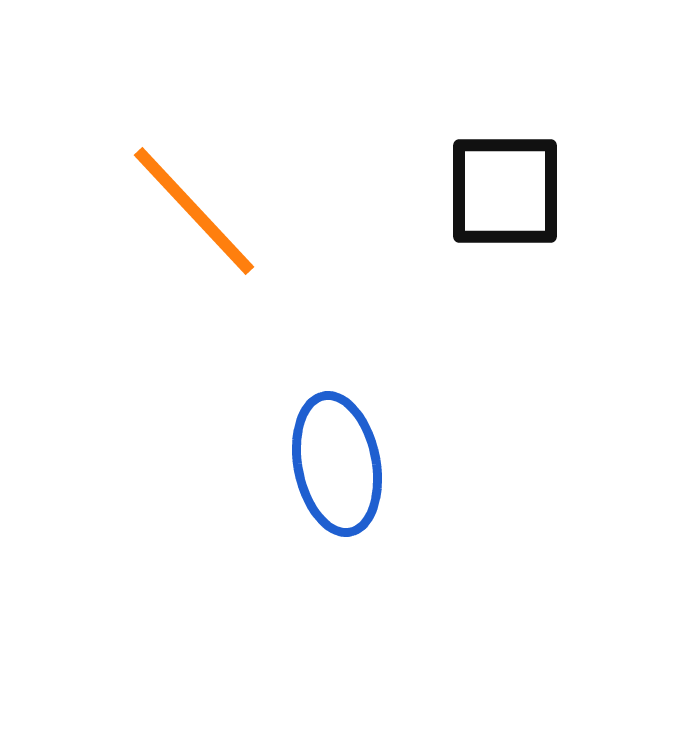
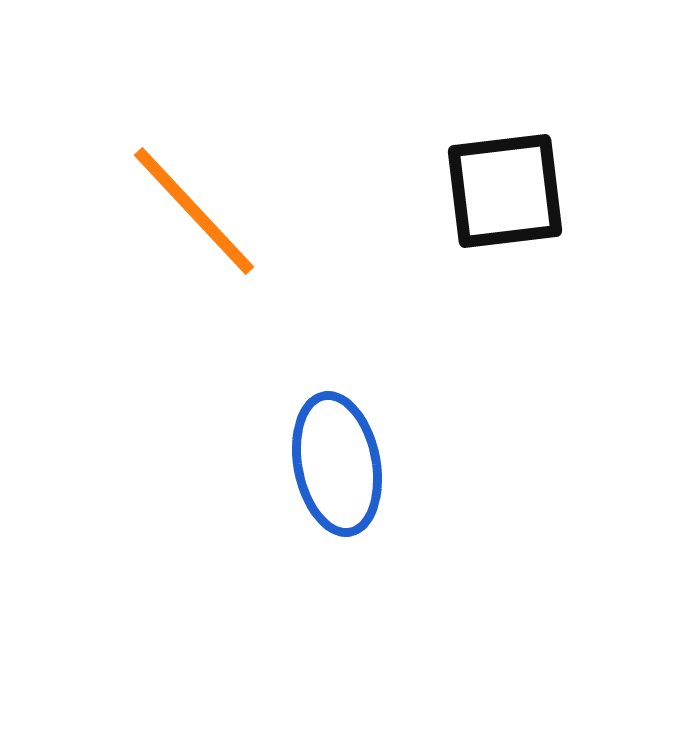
black square: rotated 7 degrees counterclockwise
